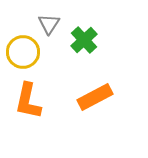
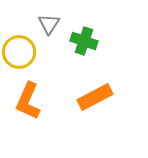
green cross: moved 1 px down; rotated 28 degrees counterclockwise
yellow circle: moved 4 px left
orange L-shape: rotated 12 degrees clockwise
